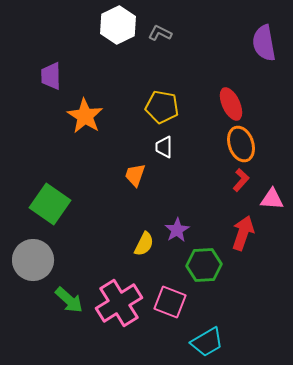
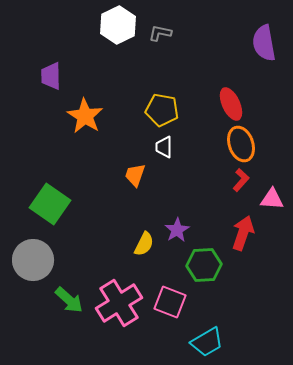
gray L-shape: rotated 15 degrees counterclockwise
yellow pentagon: moved 3 px down
